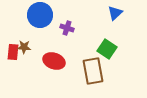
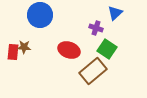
purple cross: moved 29 px right
red ellipse: moved 15 px right, 11 px up
brown rectangle: rotated 60 degrees clockwise
